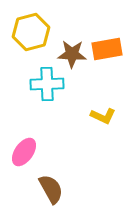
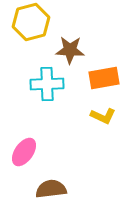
yellow hexagon: moved 10 px up
orange rectangle: moved 3 px left, 29 px down
brown star: moved 2 px left, 4 px up
brown semicircle: rotated 68 degrees counterclockwise
